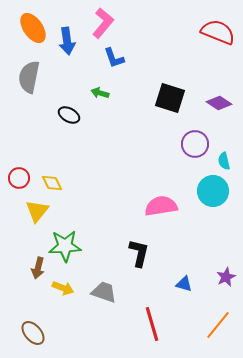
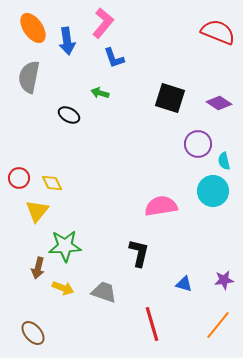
purple circle: moved 3 px right
purple star: moved 2 px left, 3 px down; rotated 18 degrees clockwise
